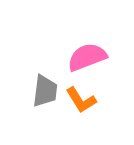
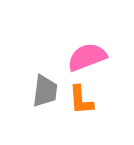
orange L-shape: rotated 28 degrees clockwise
